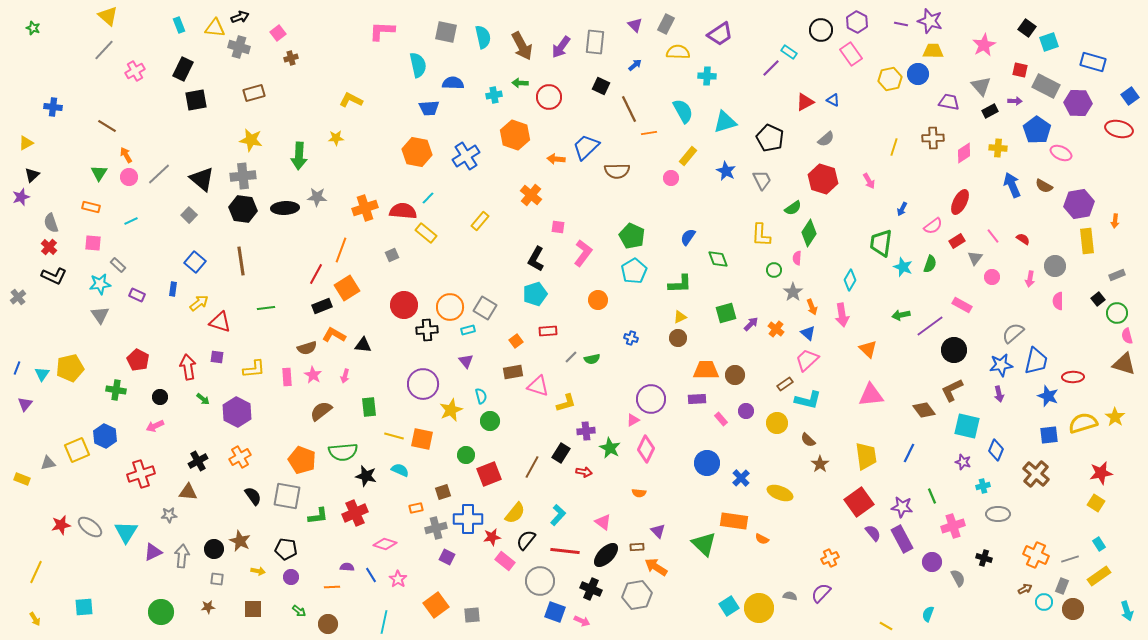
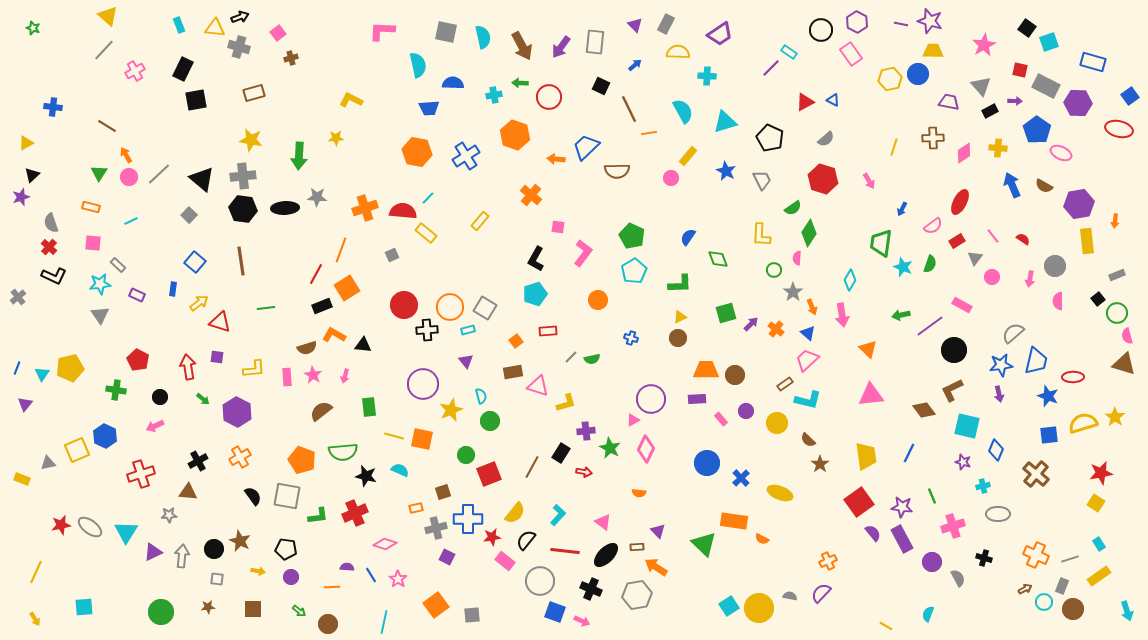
orange cross at (830, 558): moved 2 px left, 3 px down
